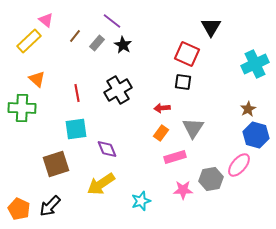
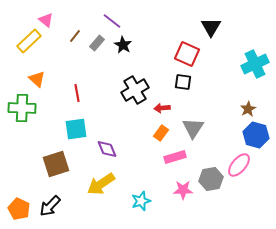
black cross: moved 17 px right
